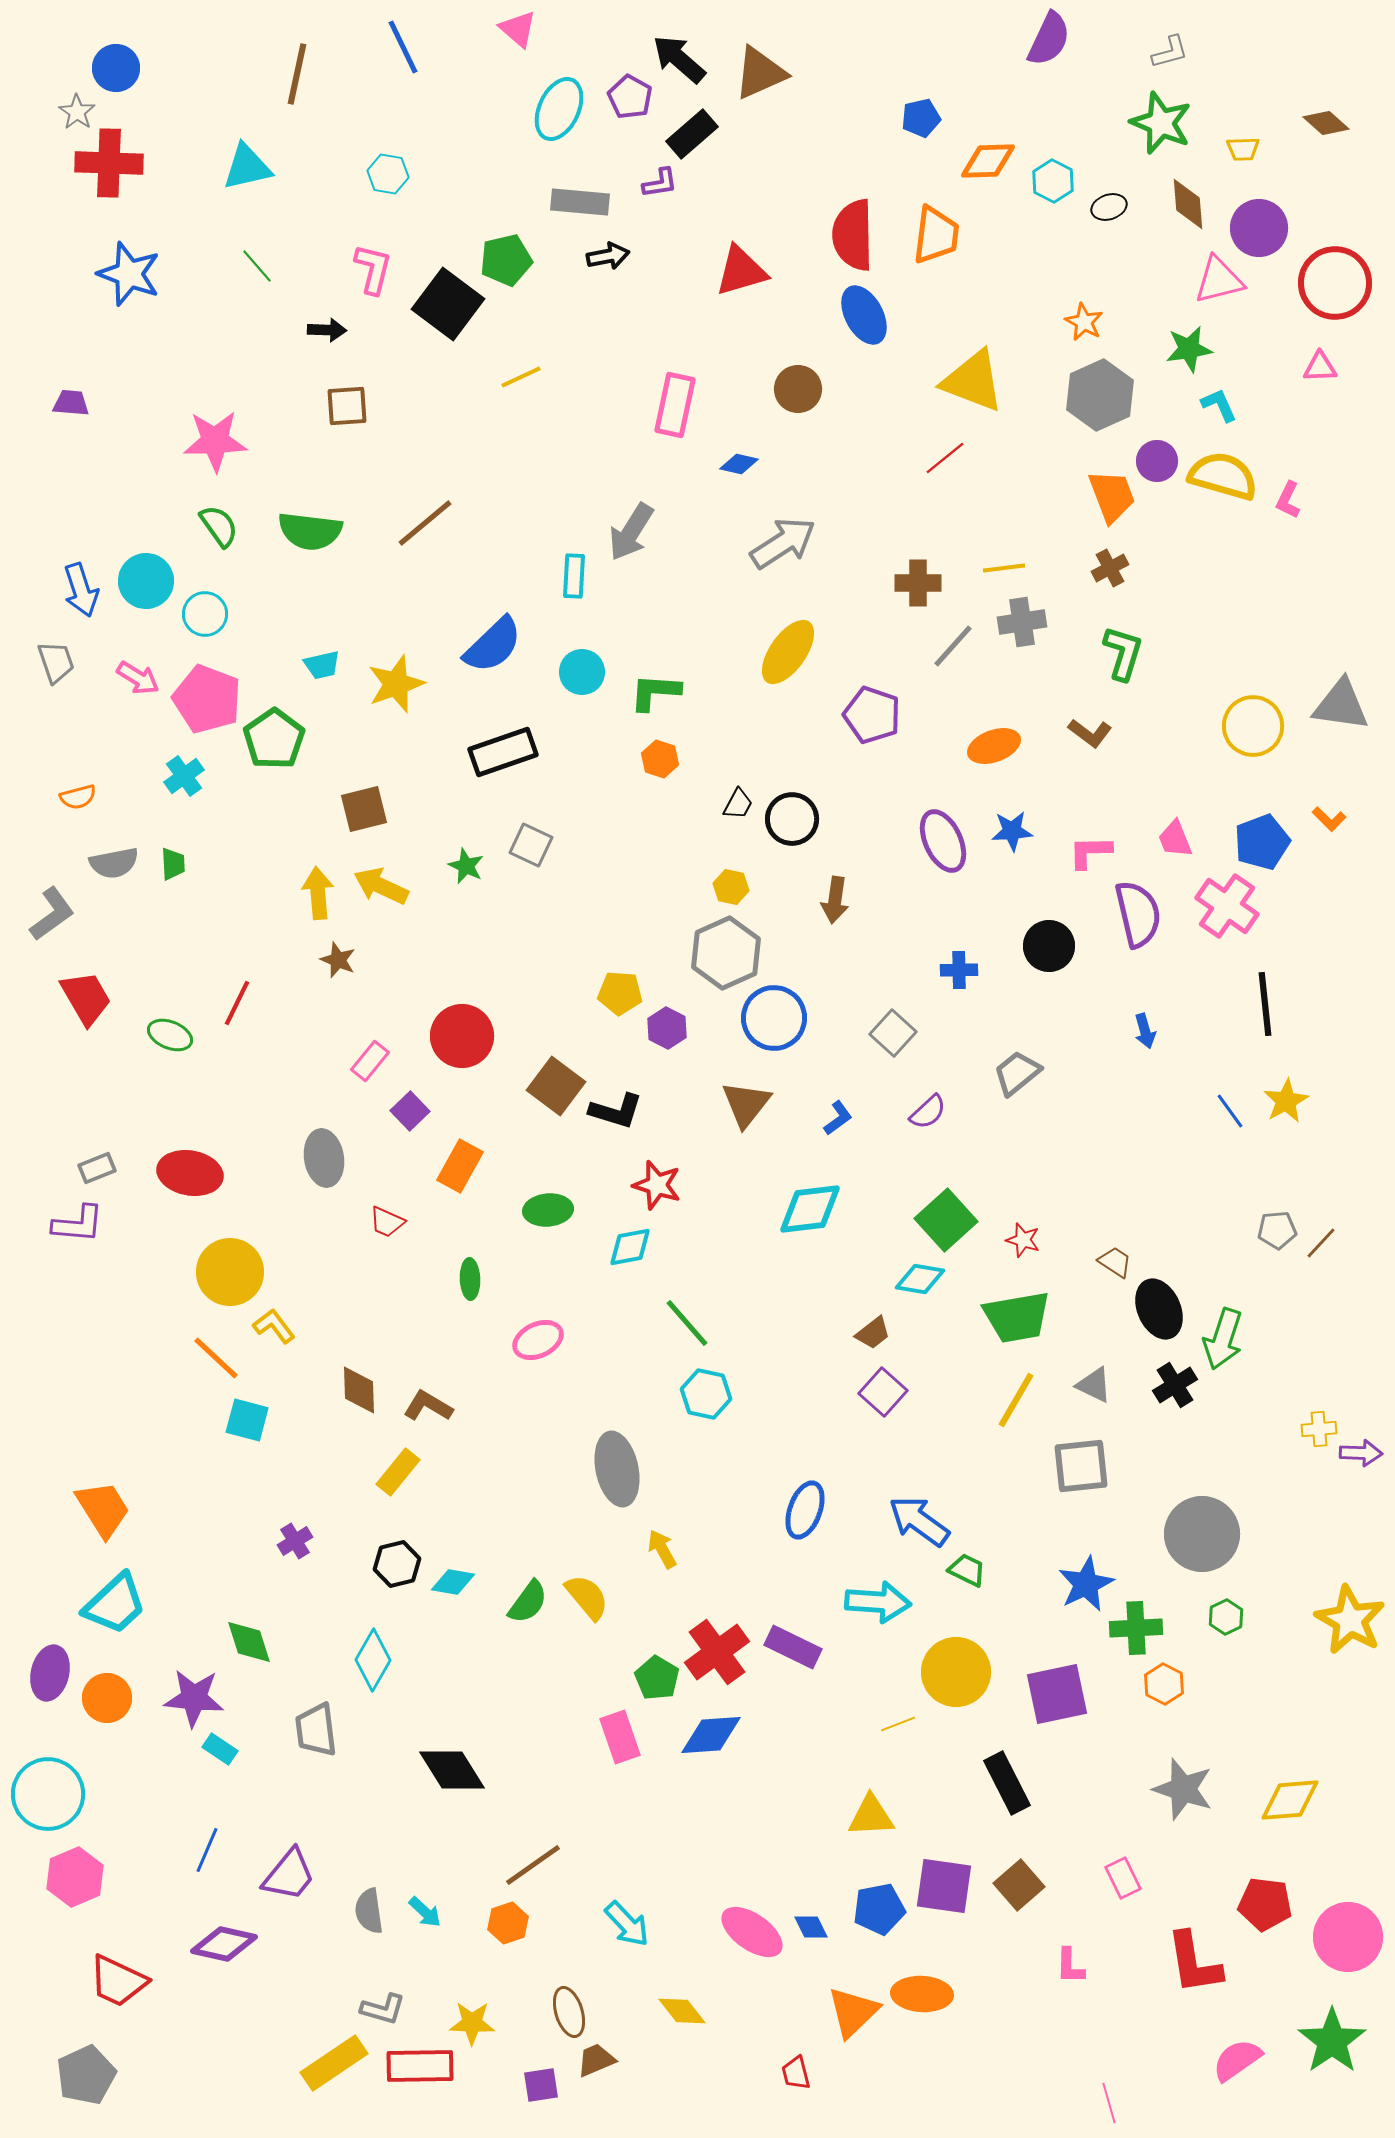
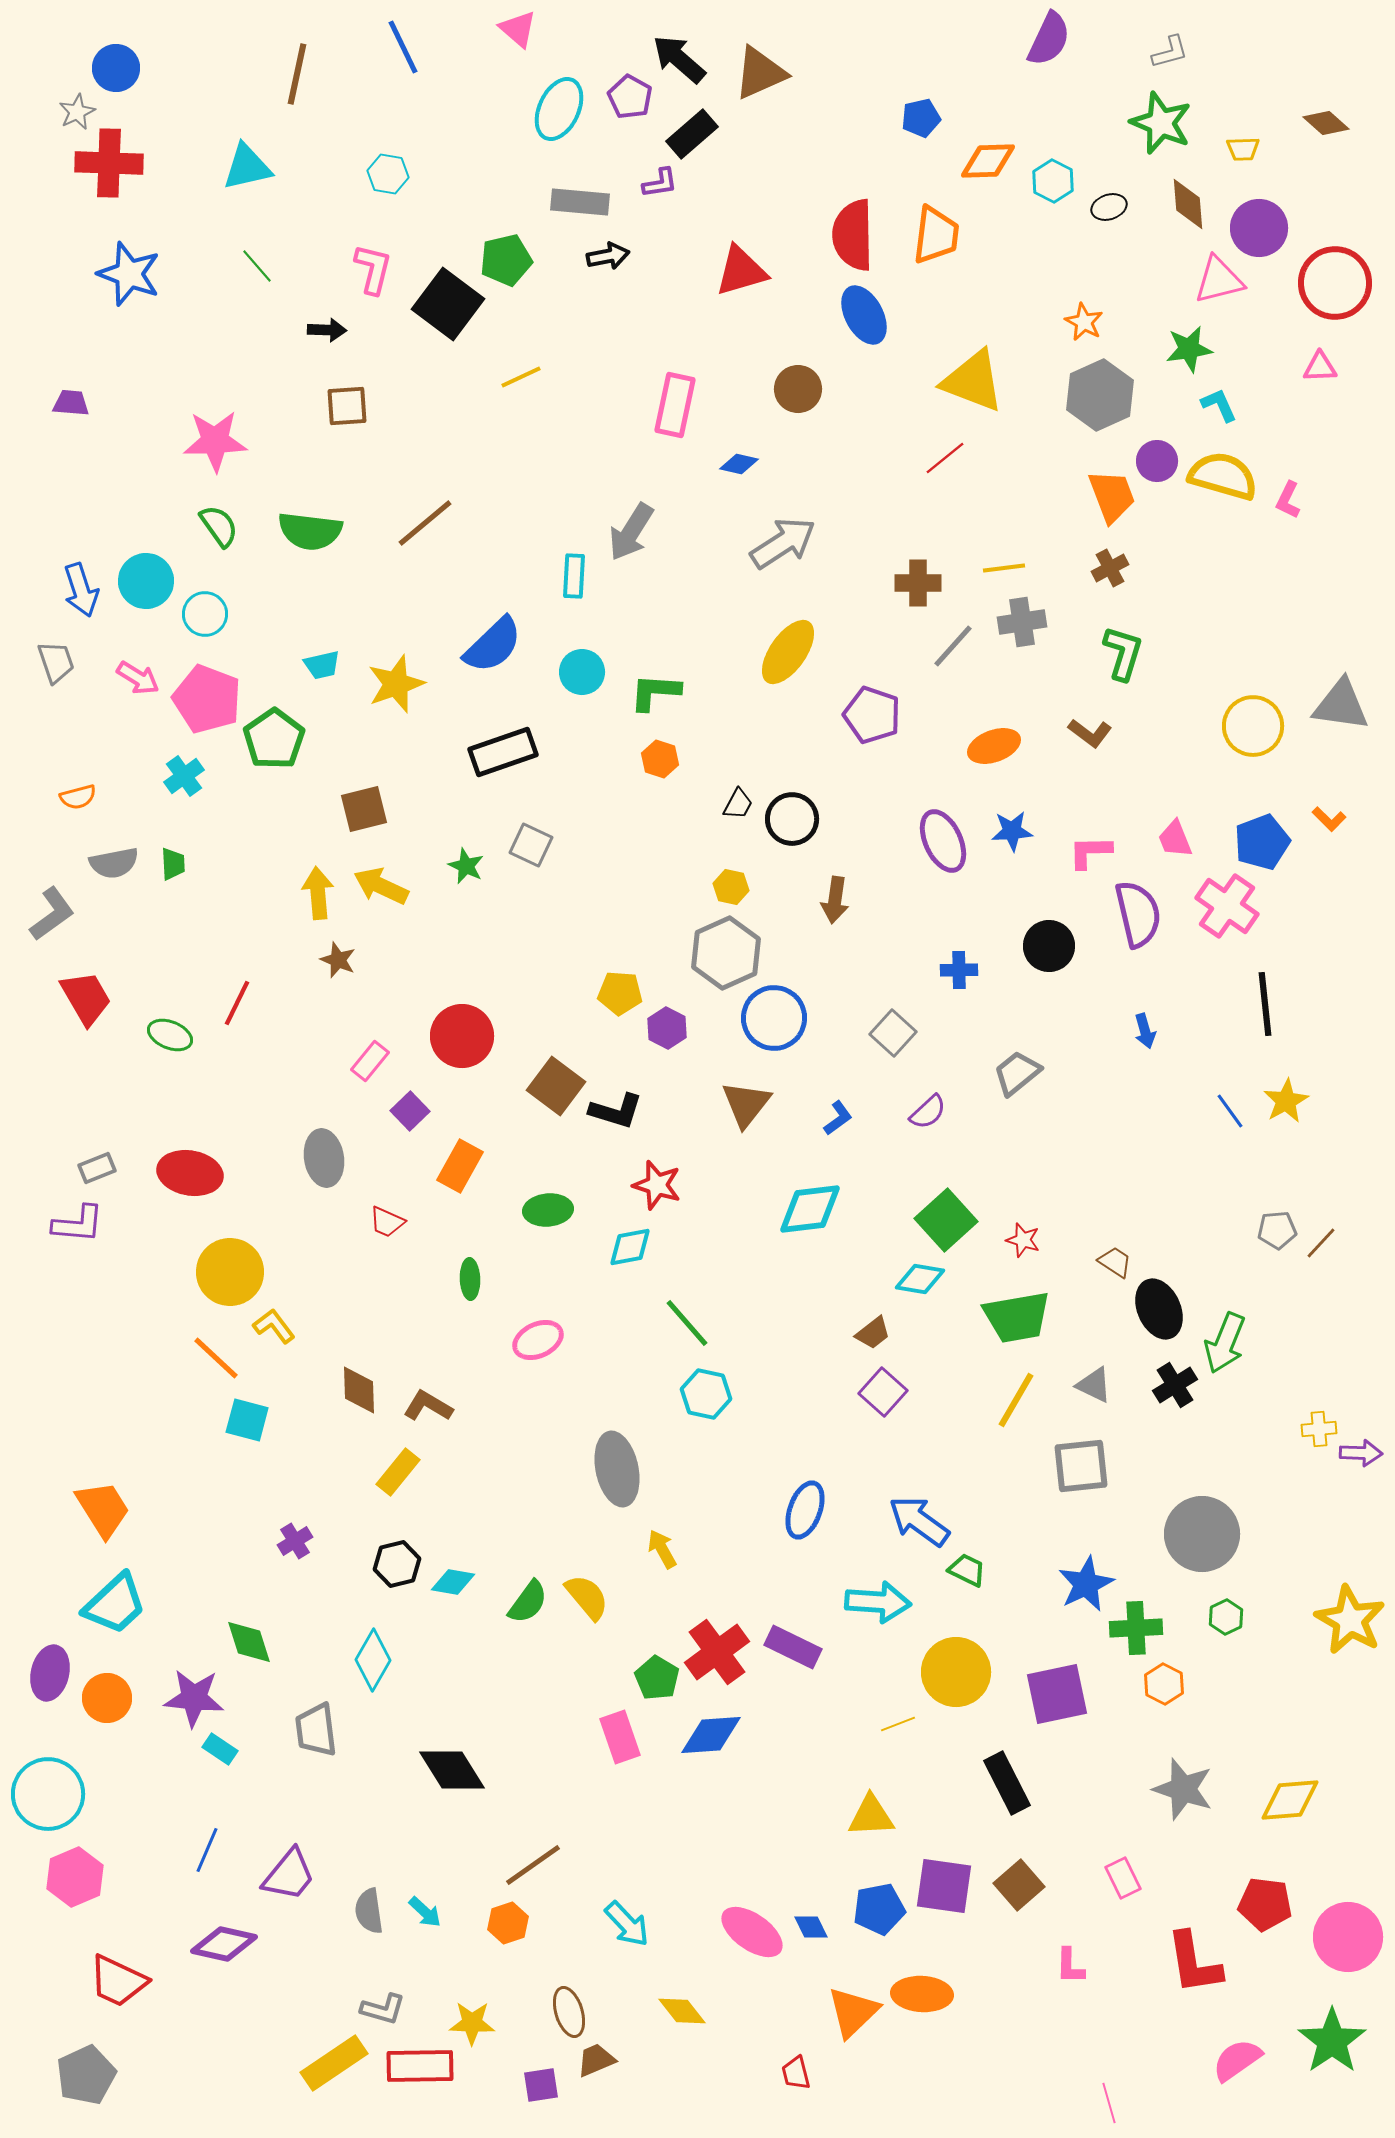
gray star at (77, 112): rotated 12 degrees clockwise
green arrow at (1223, 1339): moved 2 px right, 4 px down; rotated 4 degrees clockwise
